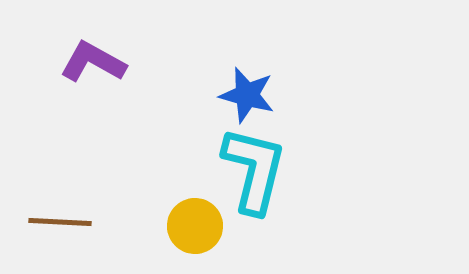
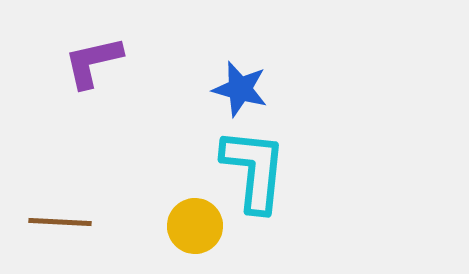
purple L-shape: rotated 42 degrees counterclockwise
blue star: moved 7 px left, 6 px up
cyan L-shape: rotated 8 degrees counterclockwise
